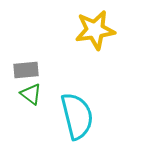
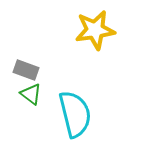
gray rectangle: rotated 25 degrees clockwise
cyan semicircle: moved 2 px left, 2 px up
